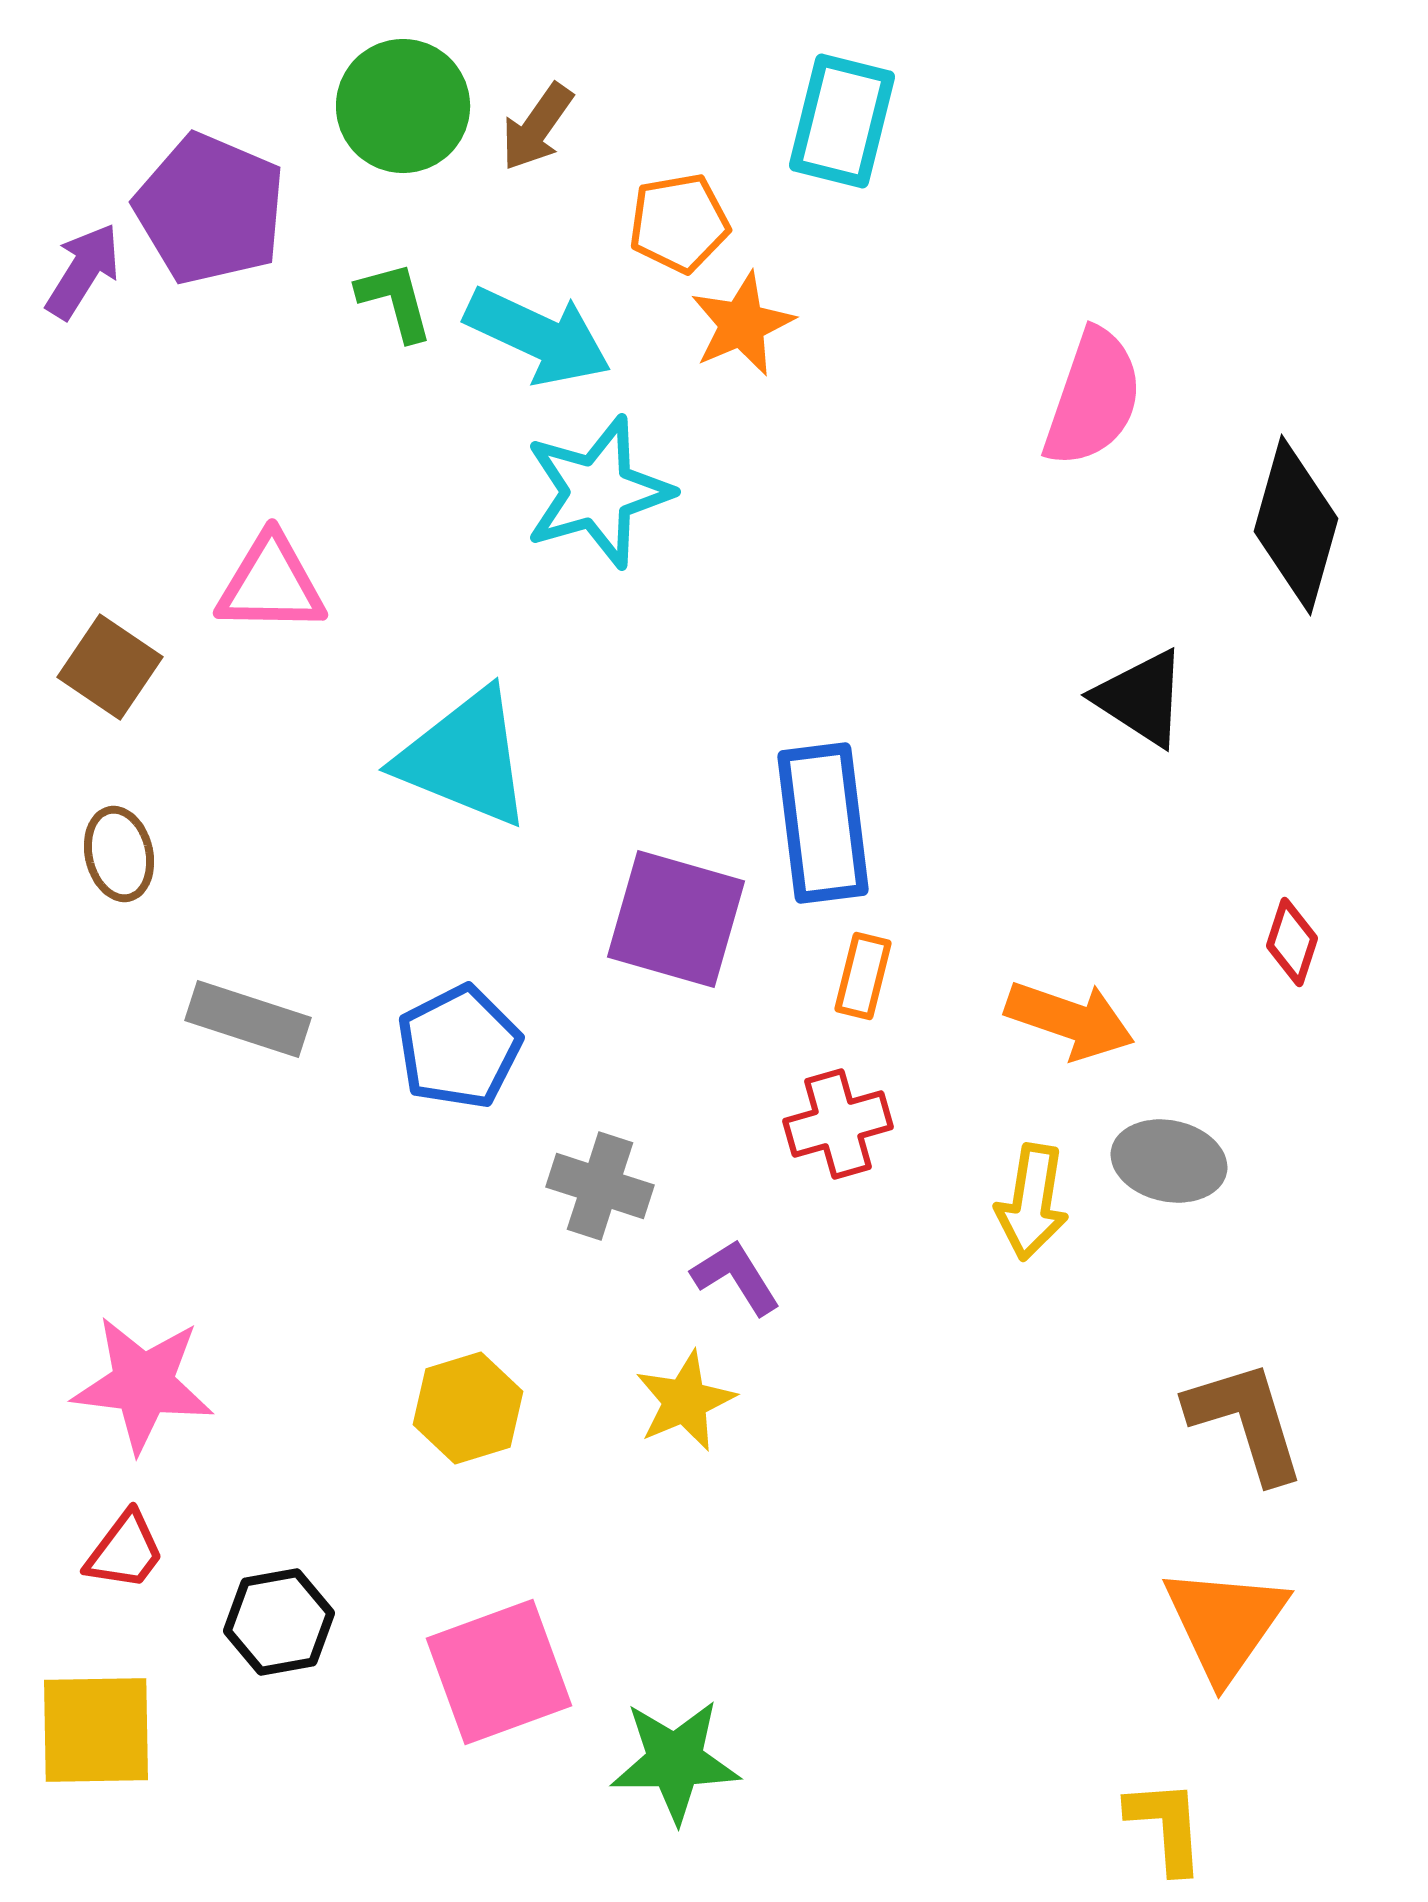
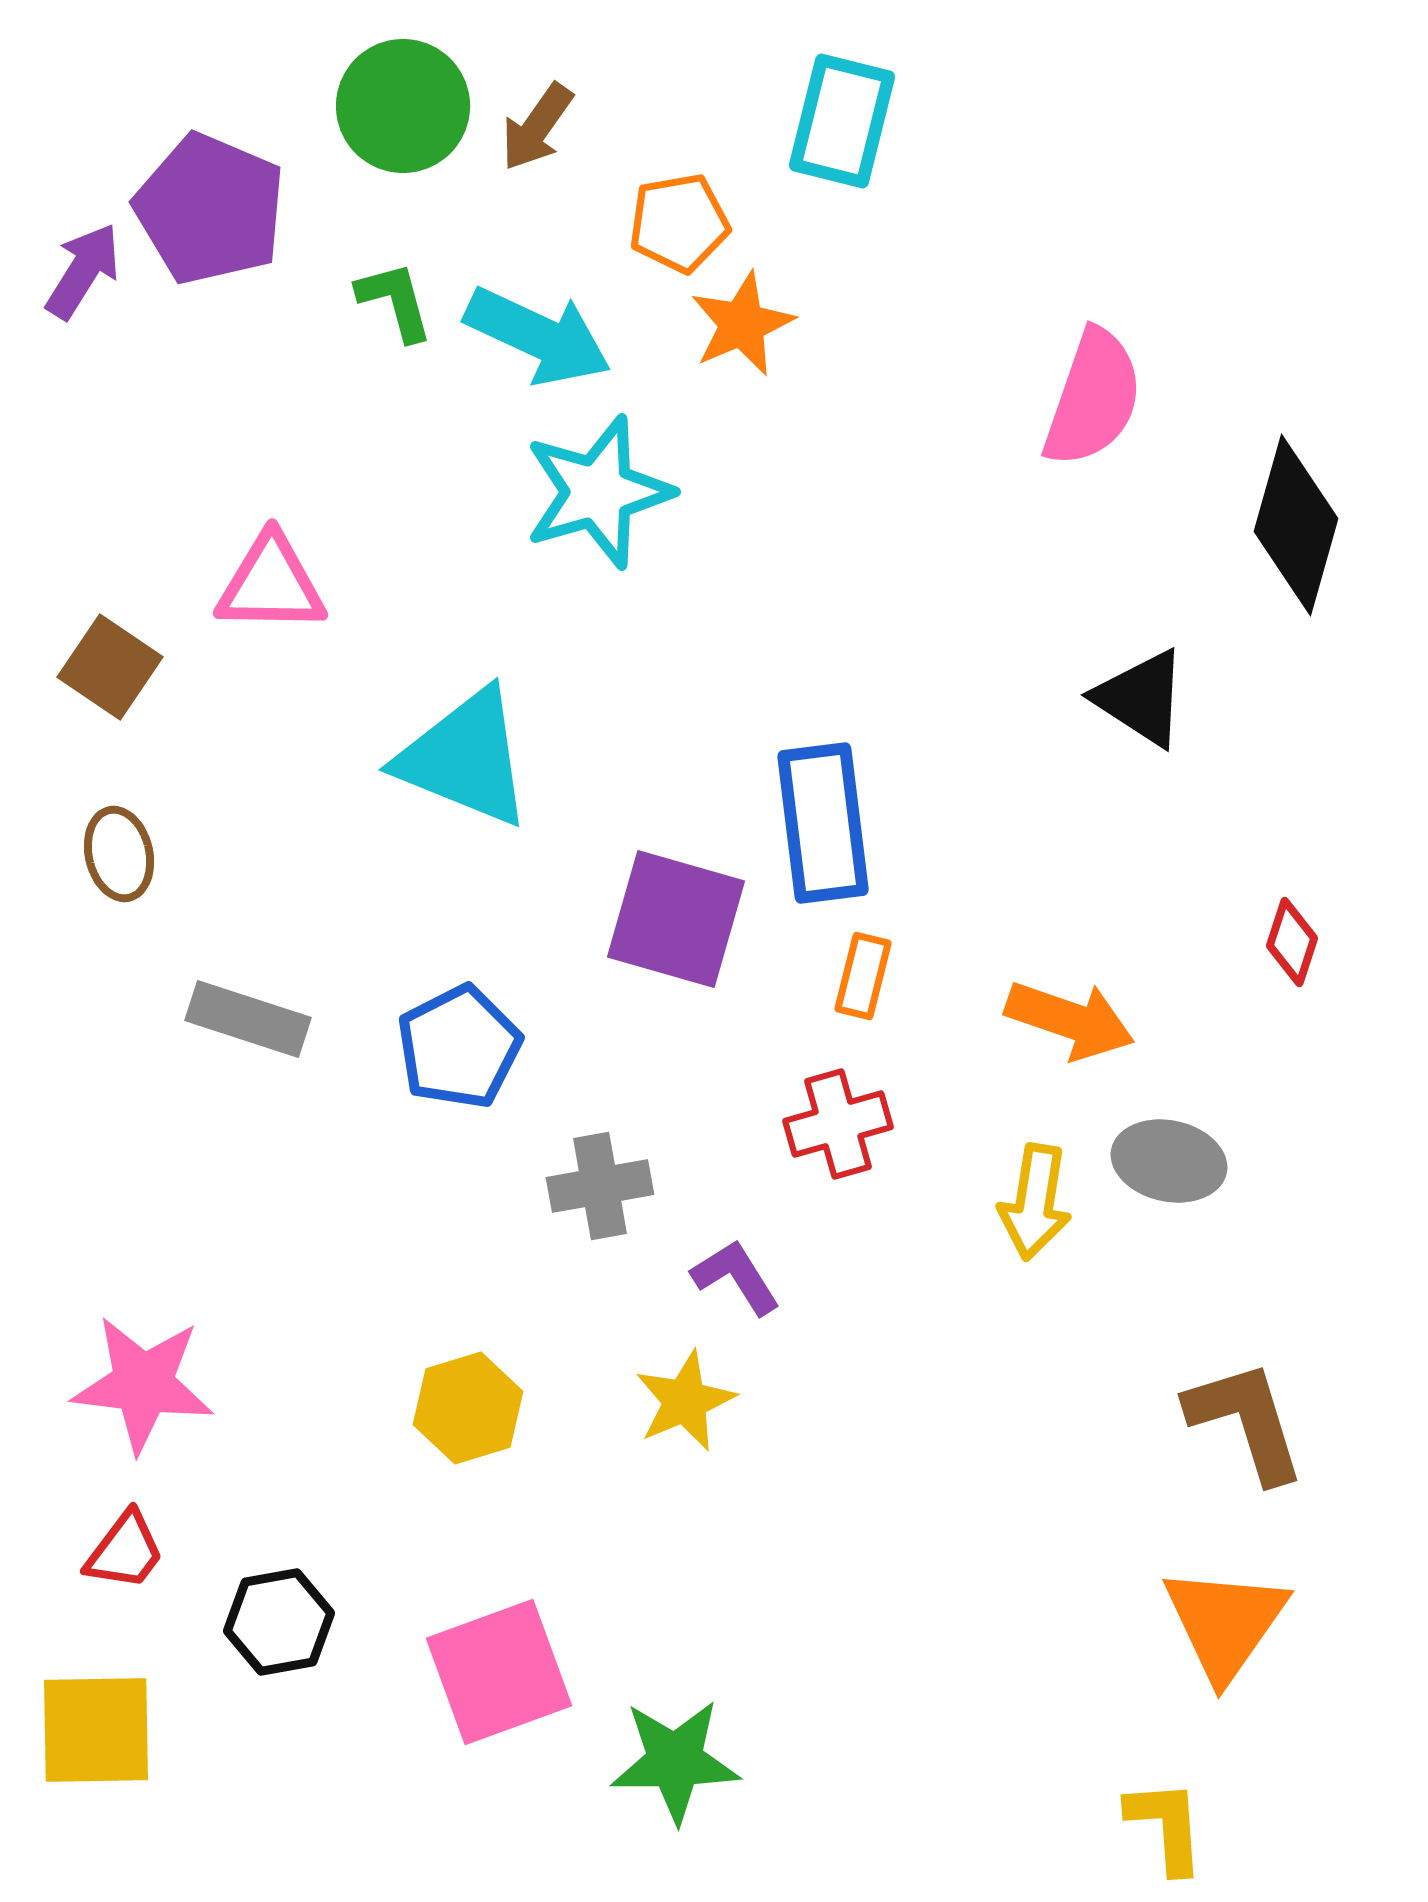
gray cross: rotated 28 degrees counterclockwise
yellow arrow: moved 3 px right
